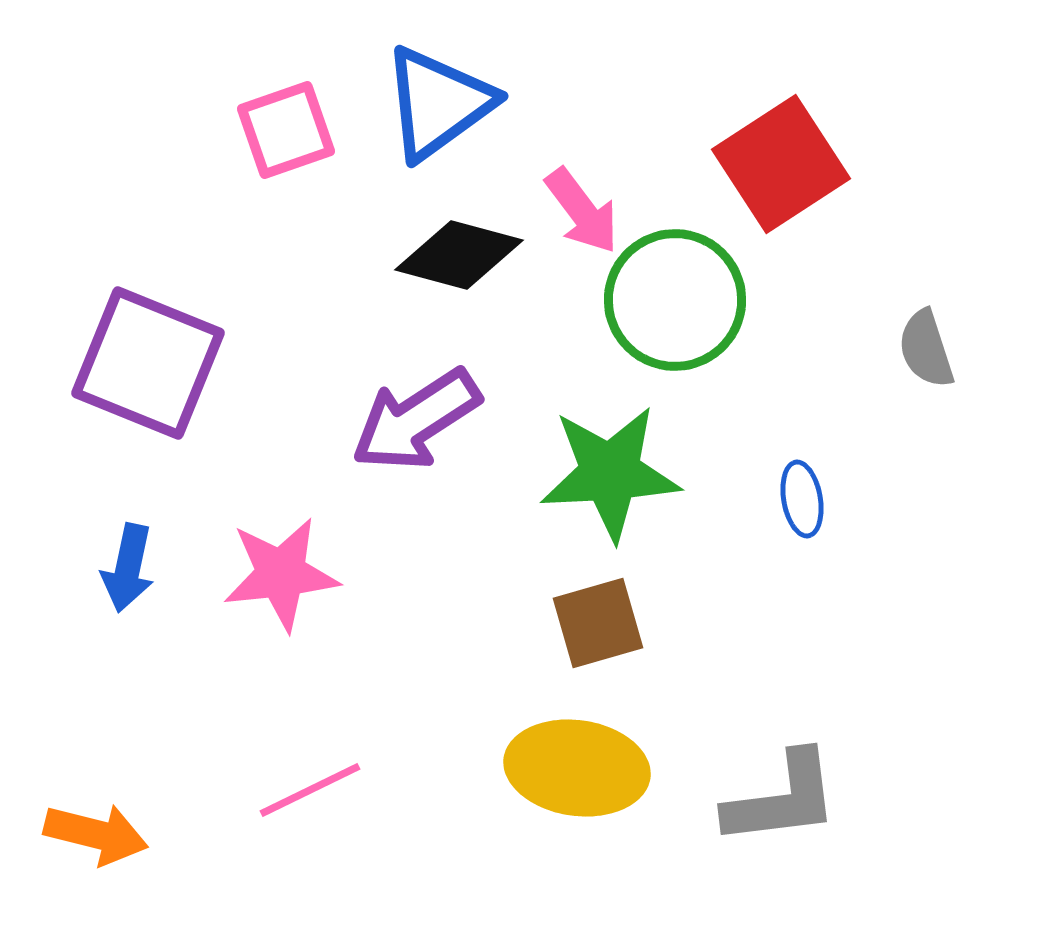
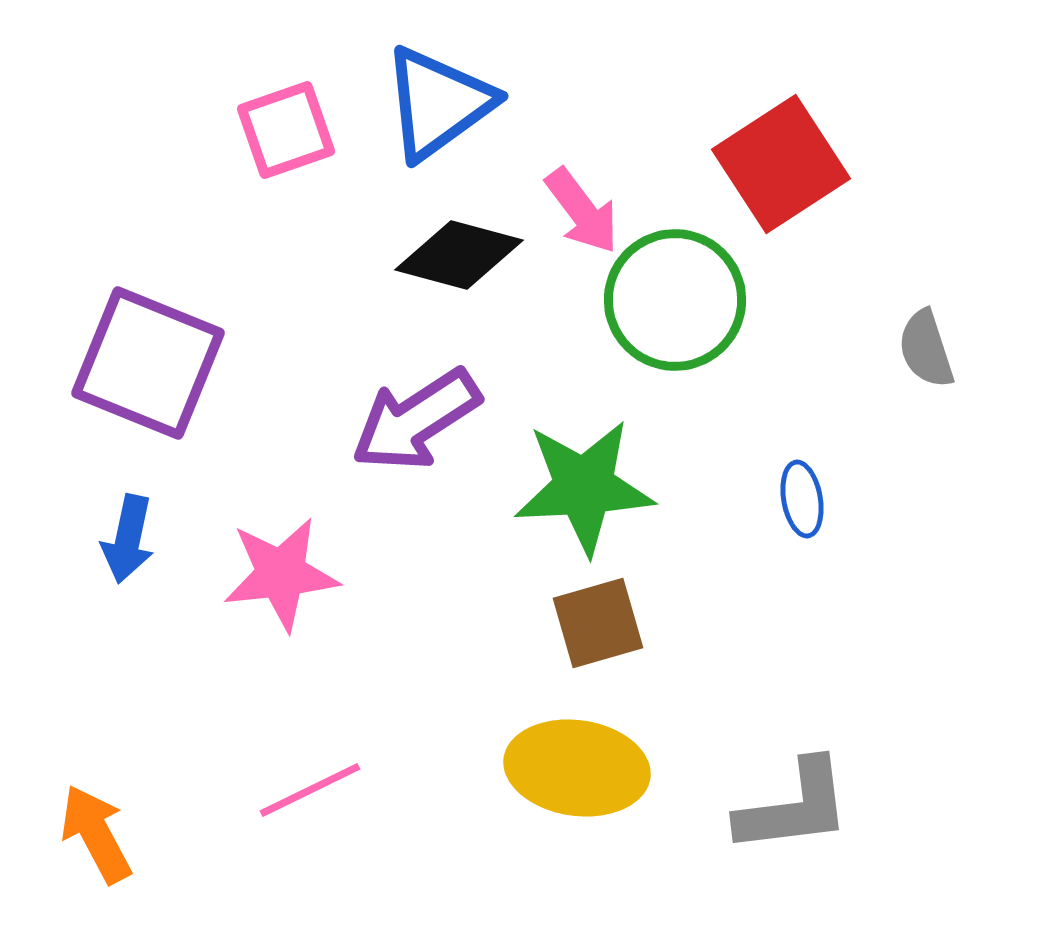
green star: moved 26 px left, 14 px down
blue arrow: moved 29 px up
gray L-shape: moved 12 px right, 8 px down
orange arrow: rotated 132 degrees counterclockwise
